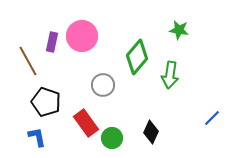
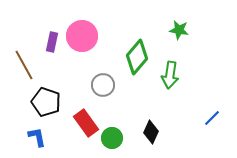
brown line: moved 4 px left, 4 px down
